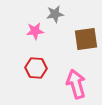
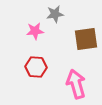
red hexagon: moved 1 px up
